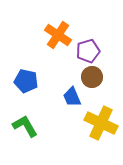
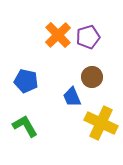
orange cross: rotated 12 degrees clockwise
purple pentagon: moved 14 px up
